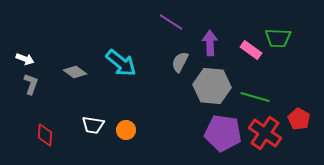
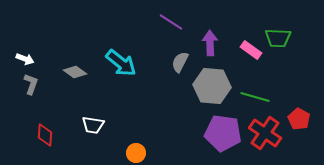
orange circle: moved 10 px right, 23 px down
